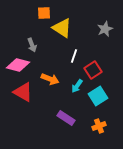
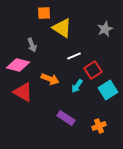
white line: rotated 48 degrees clockwise
cyan square: moved 10 px right, 6 px up
